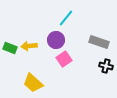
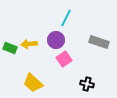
cyan line: rotated 12 degrees counterclockwise
yellow arrow: moved 2 px up
black cross: moved 19 px left, 18 px down
